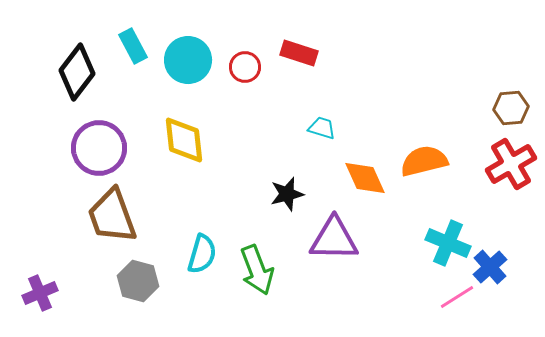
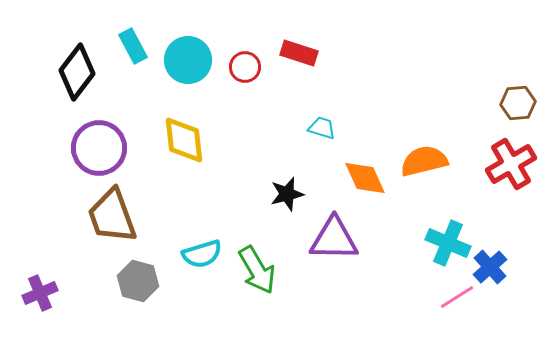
brown hexagon: moved 7 px right, 5 px up
cyan semicircle: rotated 57 degrees clockwise
green arrow: rotated 9 degrees counterclockwise
